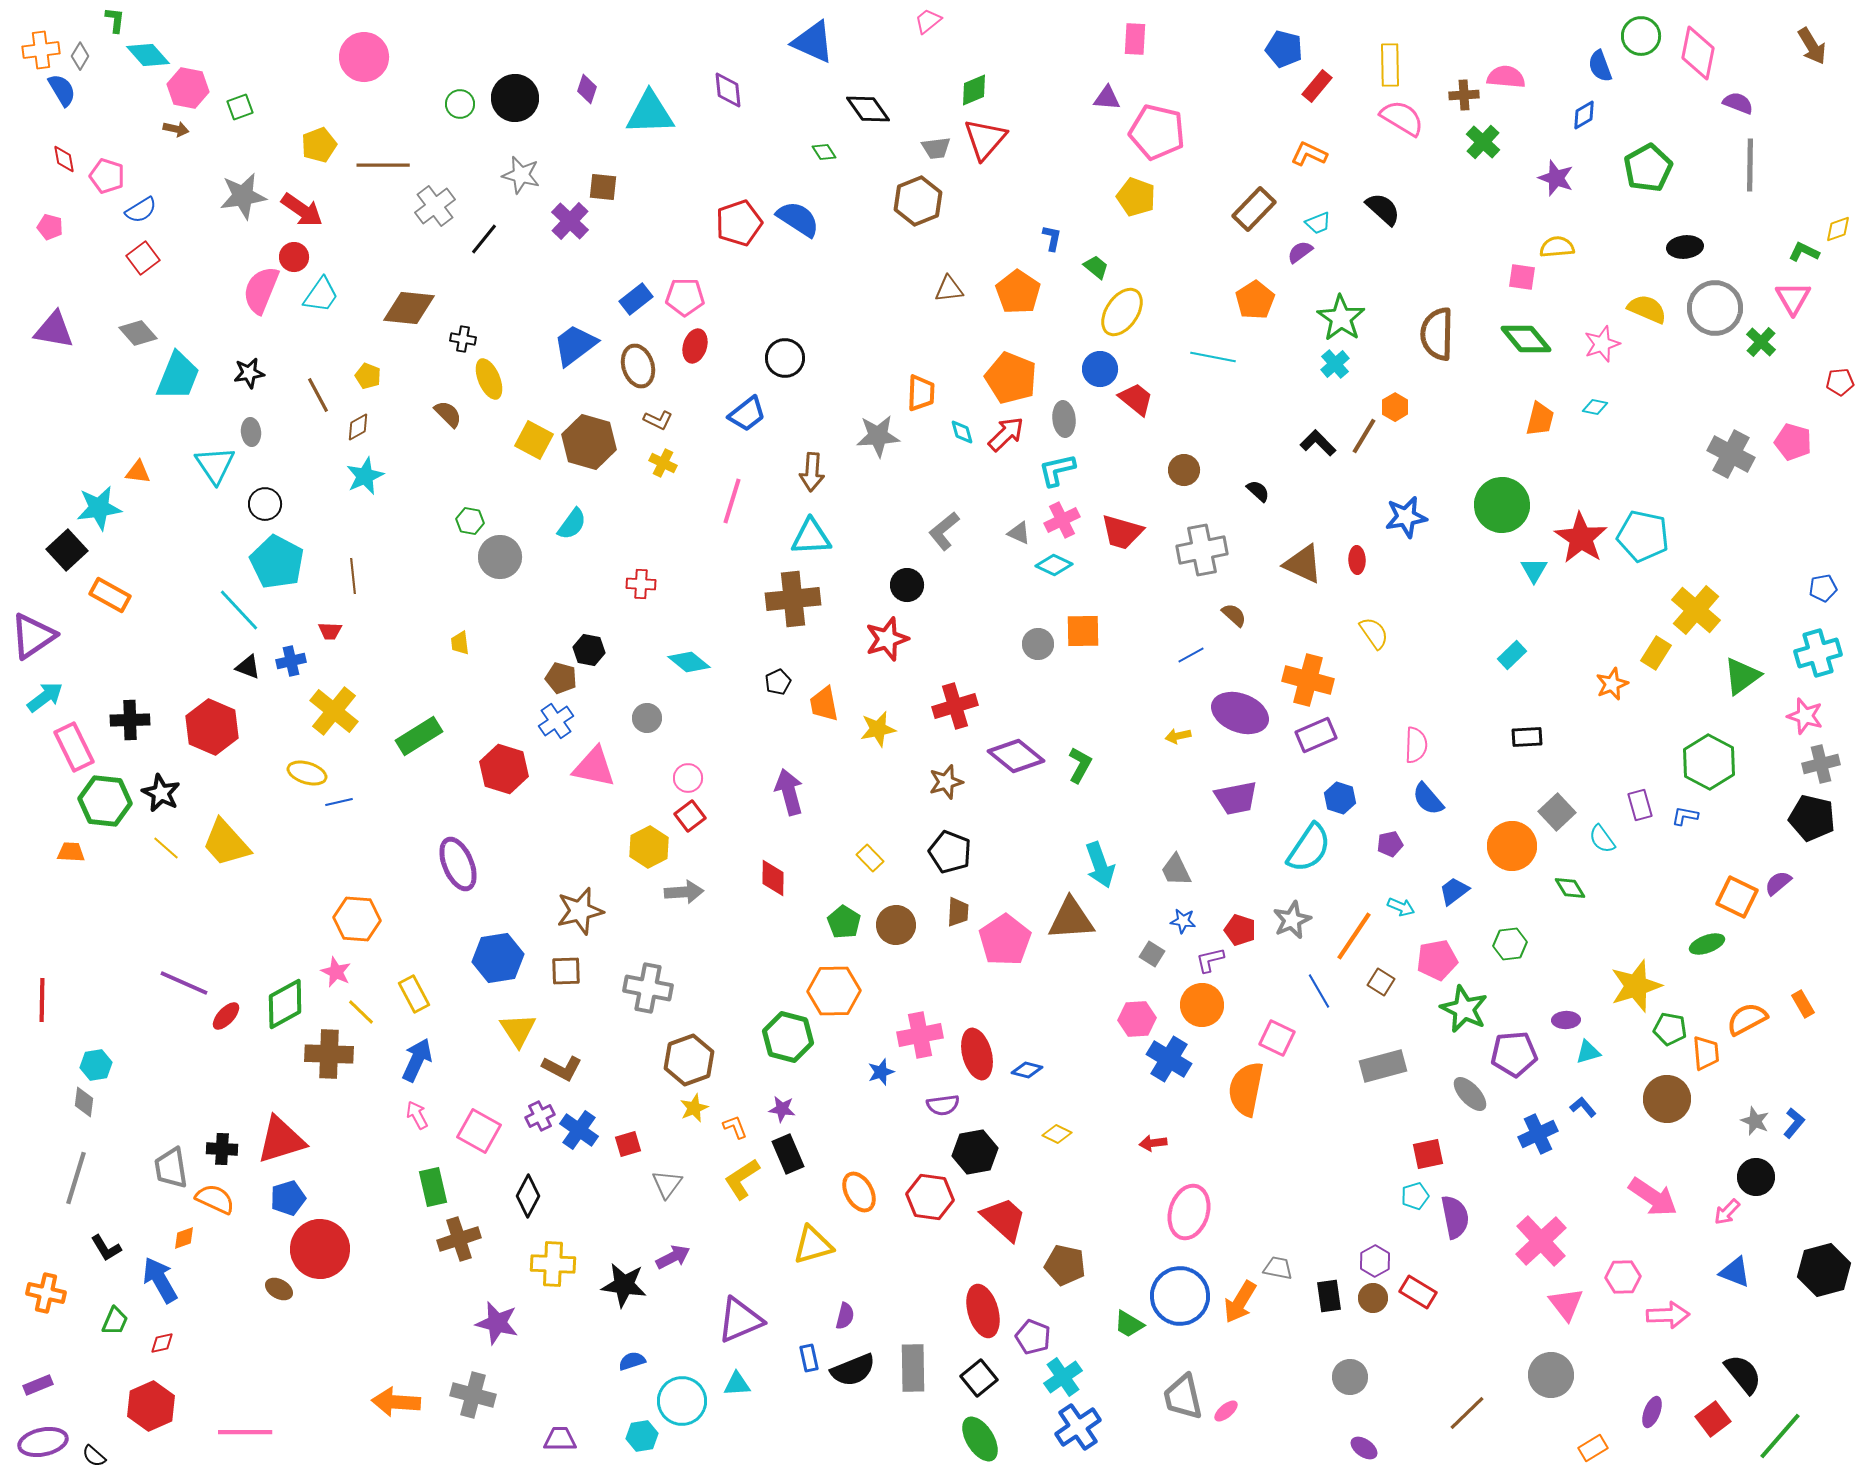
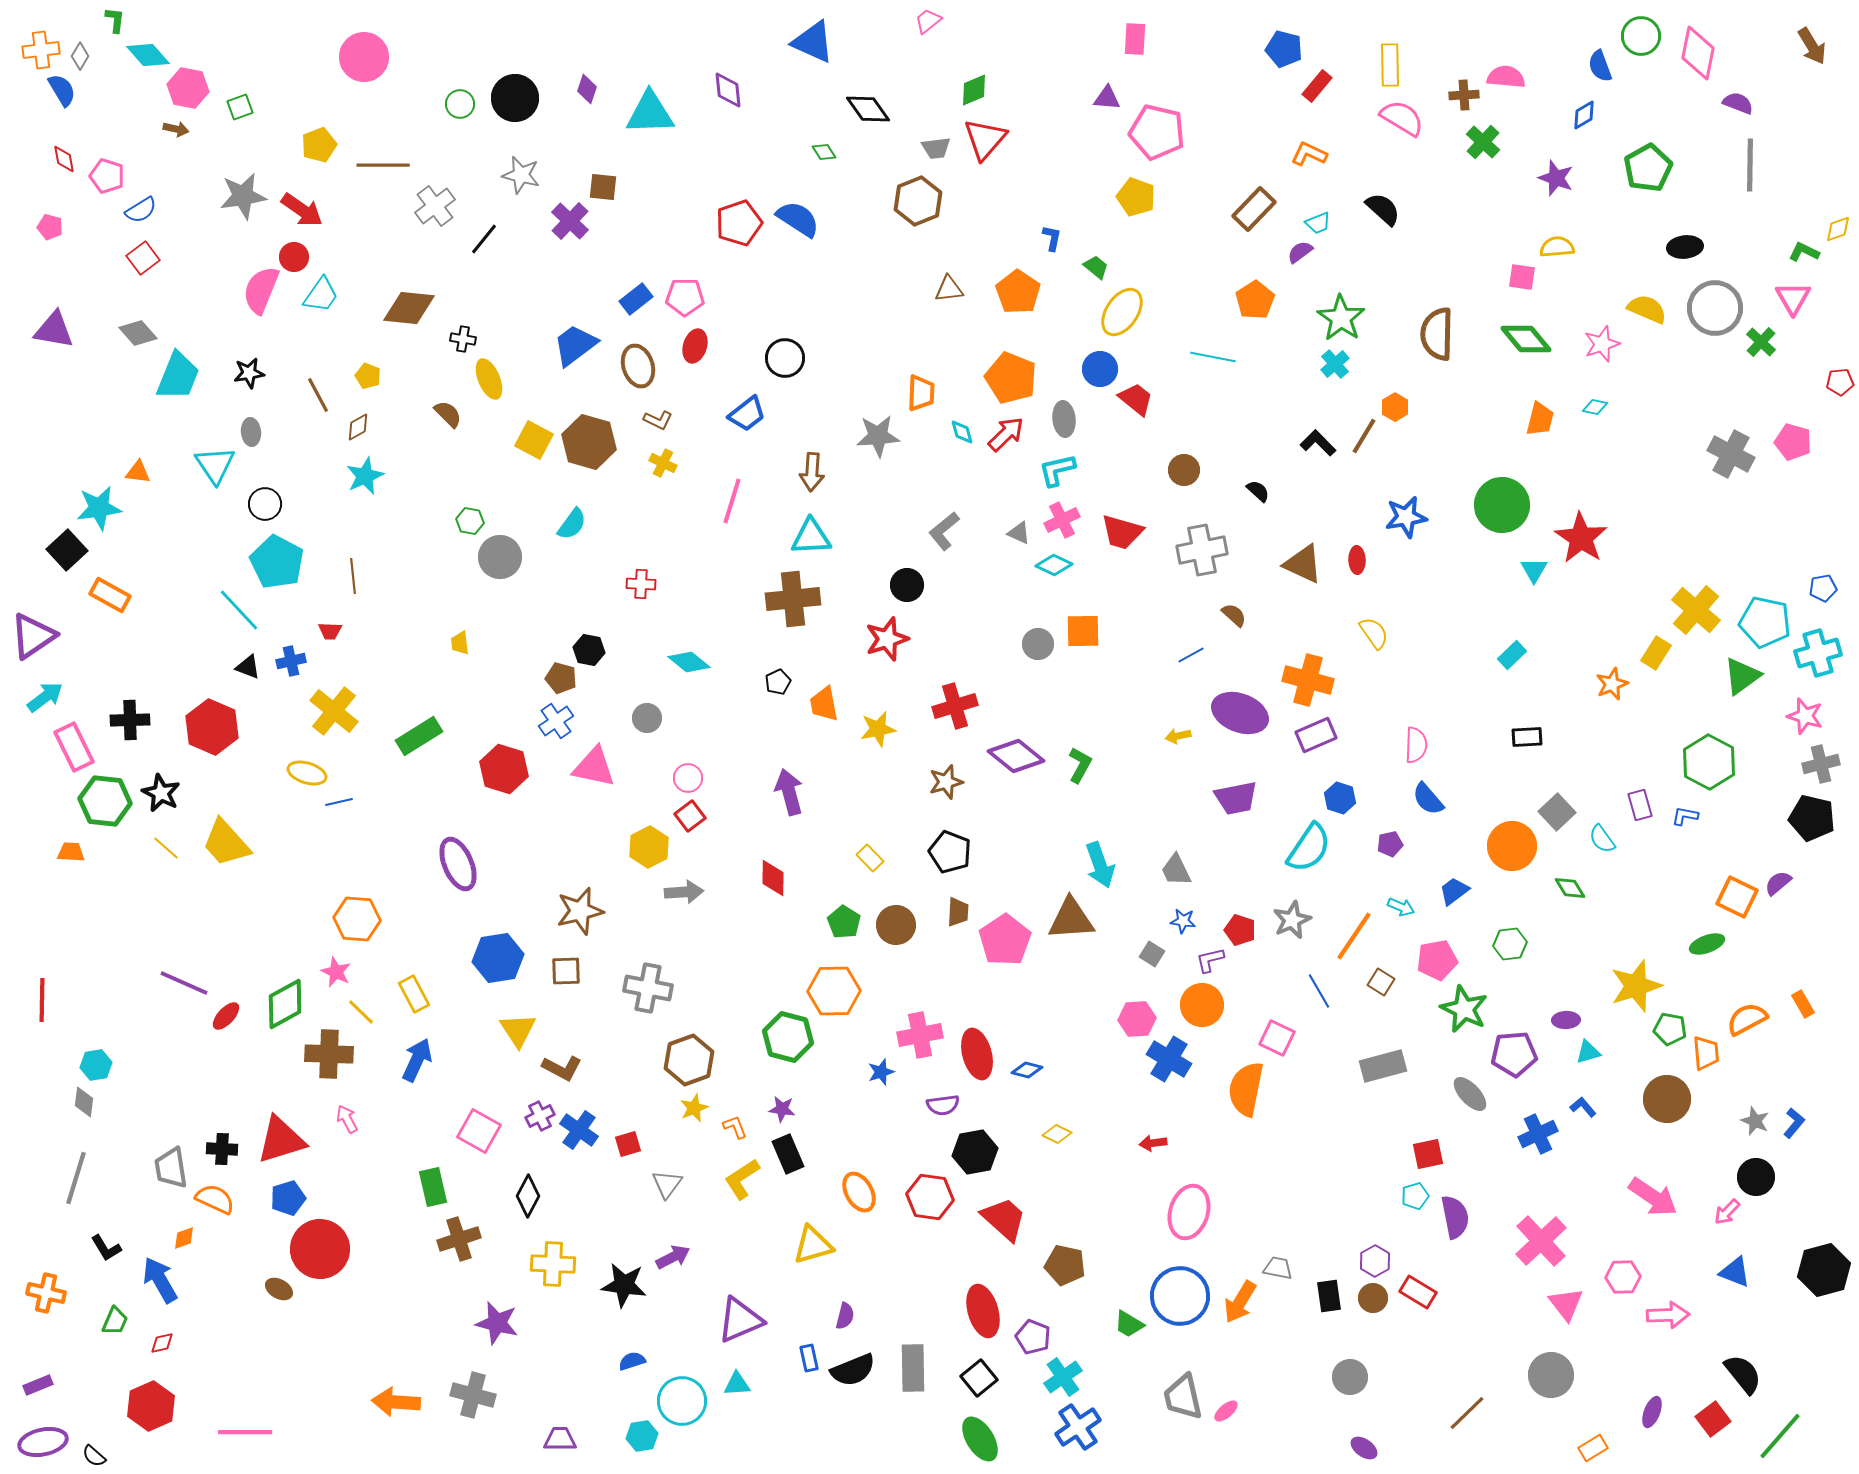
cyan pentagon at (1643, 536): moved 122 px right, 86 px down
pink arrow at (417, 1115): moved 70 px left, 4 px down
